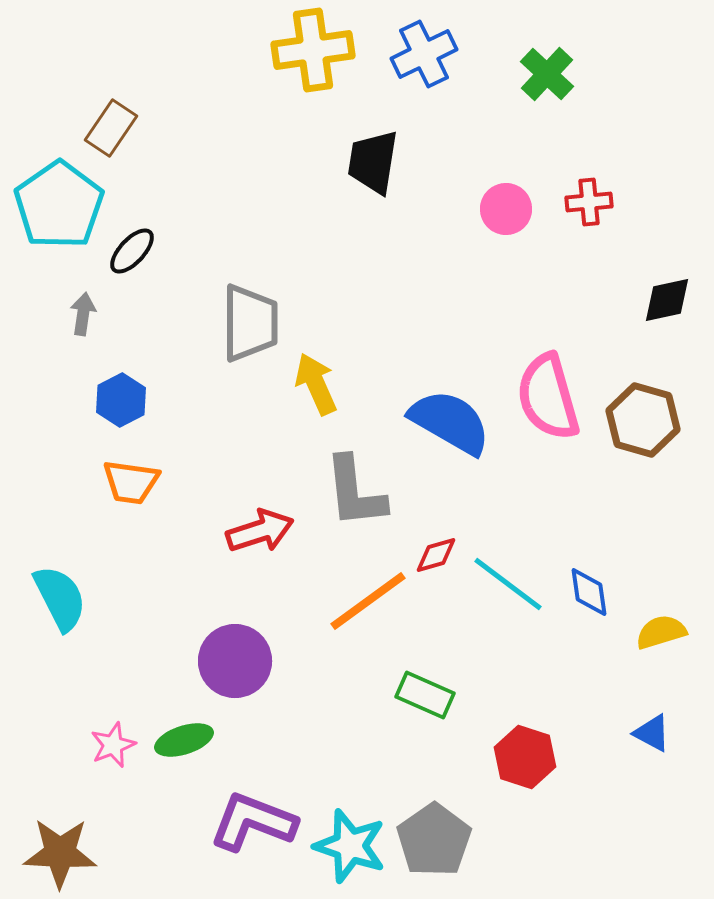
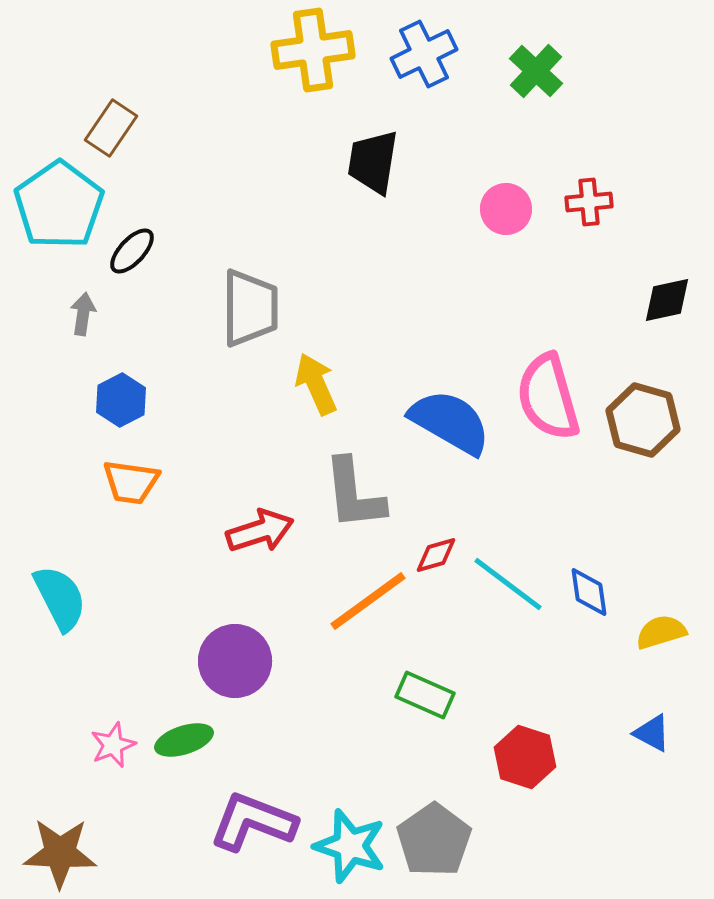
green cross: moved 11 px left, 3 px up
gray trapezoid: moved 15 px up
gray L-shape: moved 1 px left, 2 px down
